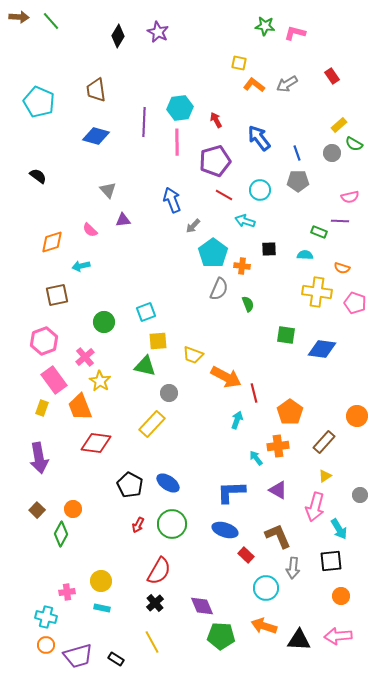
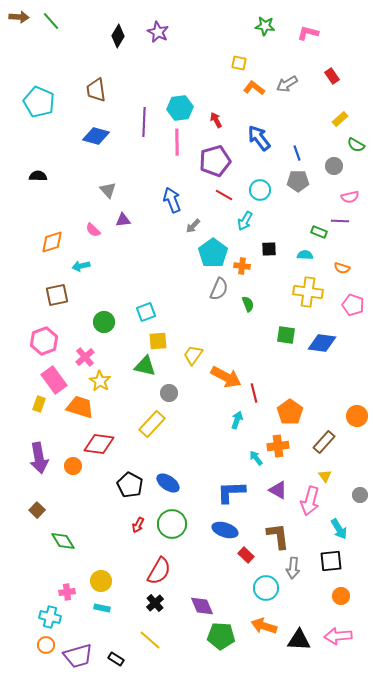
pink L-shape at (295, 33): moved 13 px right
orange L-shape at (254, 85): moved 3 px down
yellow rectangle at (339, 125): moved 1 px right, 6 px up
green semicircle at (354, 144): moved 2 px right, 1 px down
gray circle at (332, 153): moved 2 px right, 13 px down
black semicircle at (38, 176): rotated 36 degrees counterclockwise
cyan arrow at (245, 221): rotated 78 degrees counterclockwise
pink semicircle at (90, 230): moved 3 px right
yellow cross at (317, 292): moved 9 px left
pink pentagon at (355, 303): moved 2 px left, 2 px down
blue diamond at (322, 349): moved 6 px up
yellow trapezoid at (193, 355): rotated 105 degrees clockwise
orange trapezoid at (80, 407): rotated 128 degrees clockwise
yellow rectangle at (42, 408): moved 3 px left, 4 px up
red diamond at (96, 443): moved 3 px right, 1 px down
yellow triangle at (325, 476): rotated 32 degrees counterclockwise
pink arrow at (315, 507): moved 5 px left, 6 px up
orange circle at (73, 509): moved 43 px up
green diamond at (61, 534): moved 2 px right, 7 px down; rotated 60 degrees counterclockwise
brown L-shape at (278, 536): rotated 16 degrees clockwise
cyan cross at (46, 617): moved 4 px right
yellow line at (152, 642): moved 2 px left, 2 px up; rotated 20 degrees counterclockwise
